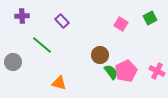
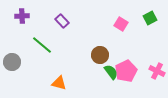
gray circle: moved 1 px left
